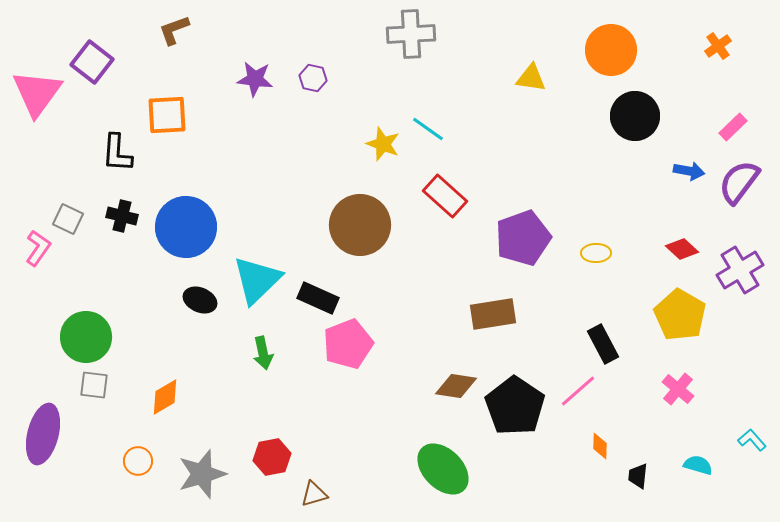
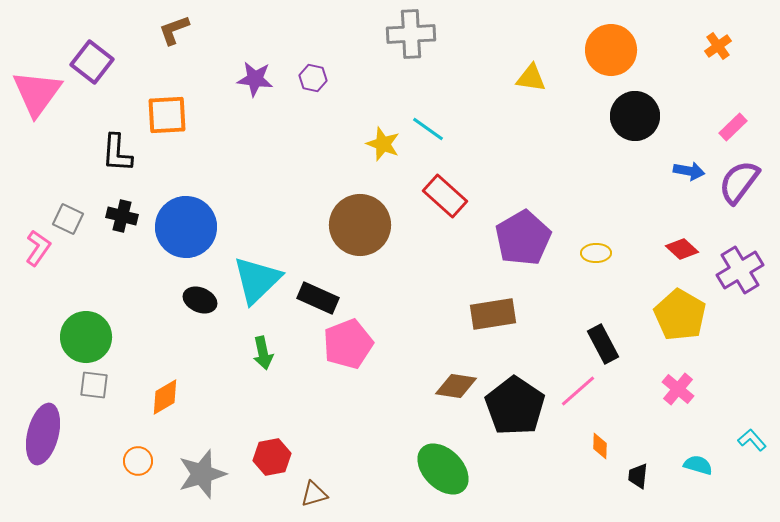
purple pentagon at (523, 238): rotated 10 degrees counterclockwise
